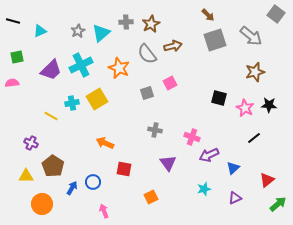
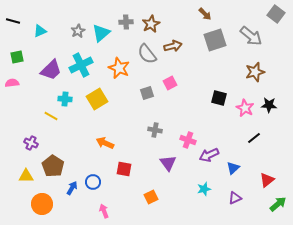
brown arrow at (208, 15): moved 3 px left, 1 px up
cyan cross at (72, 103): moved 7 px left, 4 px up; rotated 16 degrees clockwise
pink cross at (192, 137): moved 4 px left, 3 px down
